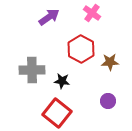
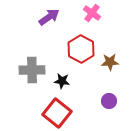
purple circle: moved 1 px right
